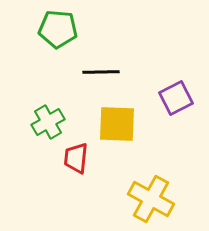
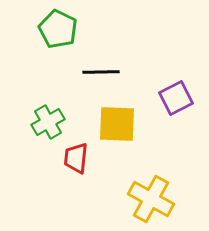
green pentagon: rotated 21 degrees clockwise
